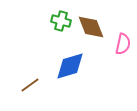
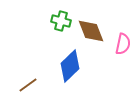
brown diamond: moved 4 px down
blue diamond: rotated 28 degrees counterclockwise
brown line: moved 2 px left
